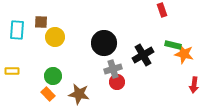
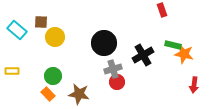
cyan rectangle: rotated 54 degrees counterclockwise
